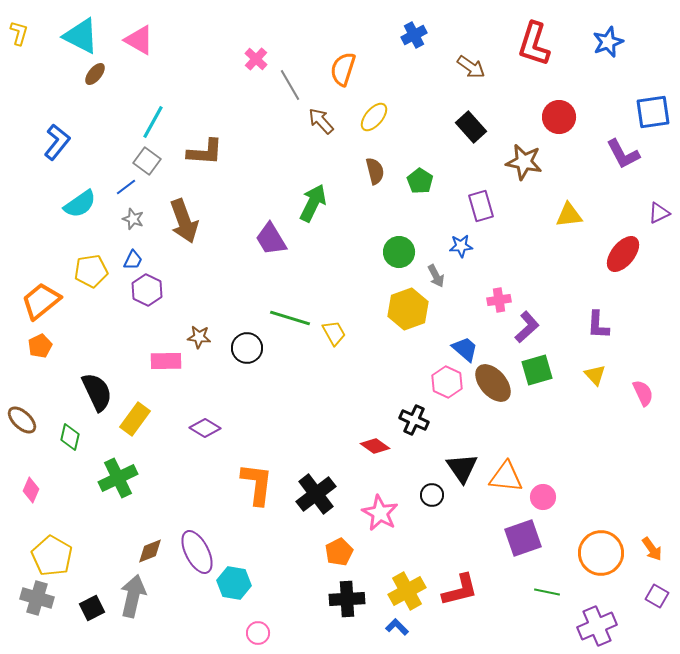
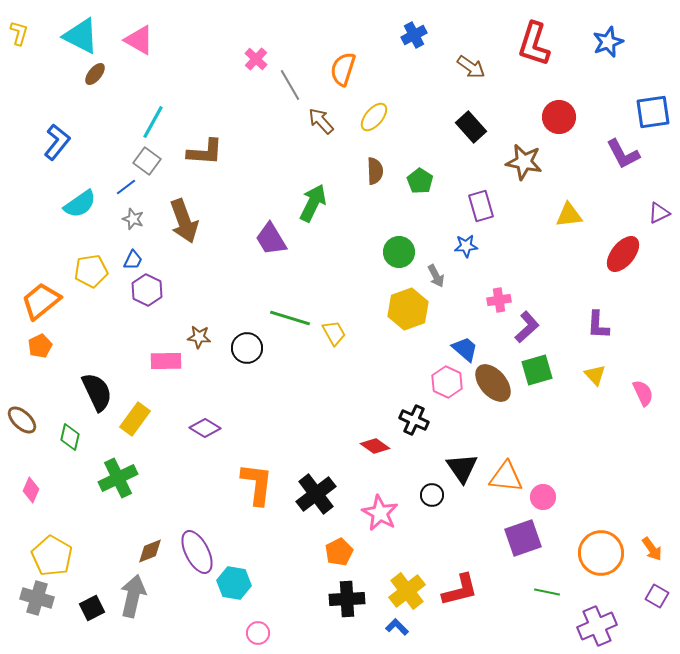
brown semicircle at (375, 171): rotated 12 degrees clockwise
blue star at (461, 246): moved 5 px right
yellow cross at (407, 591): rotated 9 degrees counterclockwise
